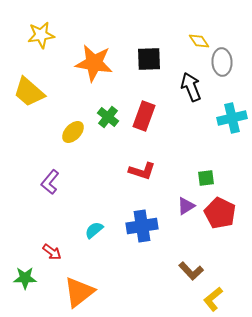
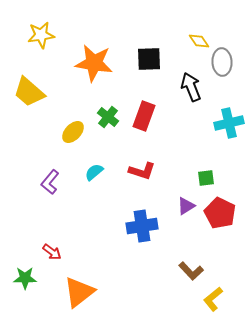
cyan cross: moved 3 px left, 5 px down
cyan semicircle: moved 58 px up
